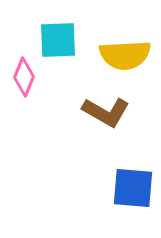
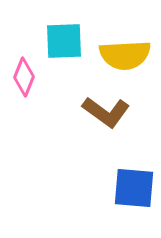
cyan square: moved 6 px right, 1 px down
brown L-shape: rotated 6 degrees clockwise
blue square: moved 1 px right
